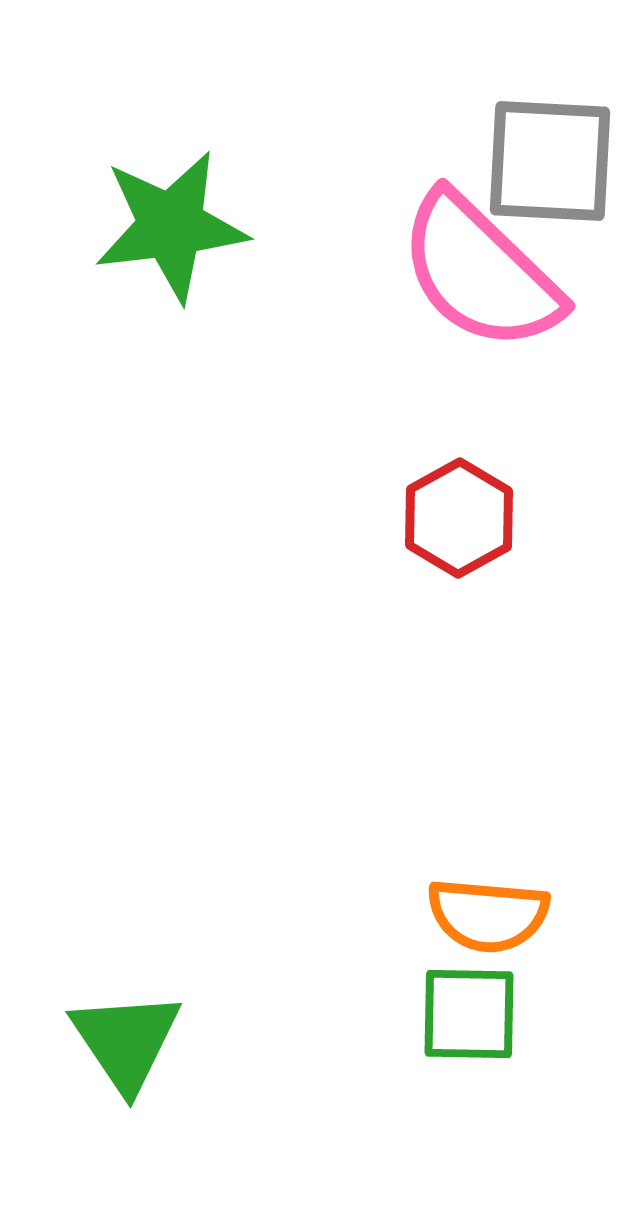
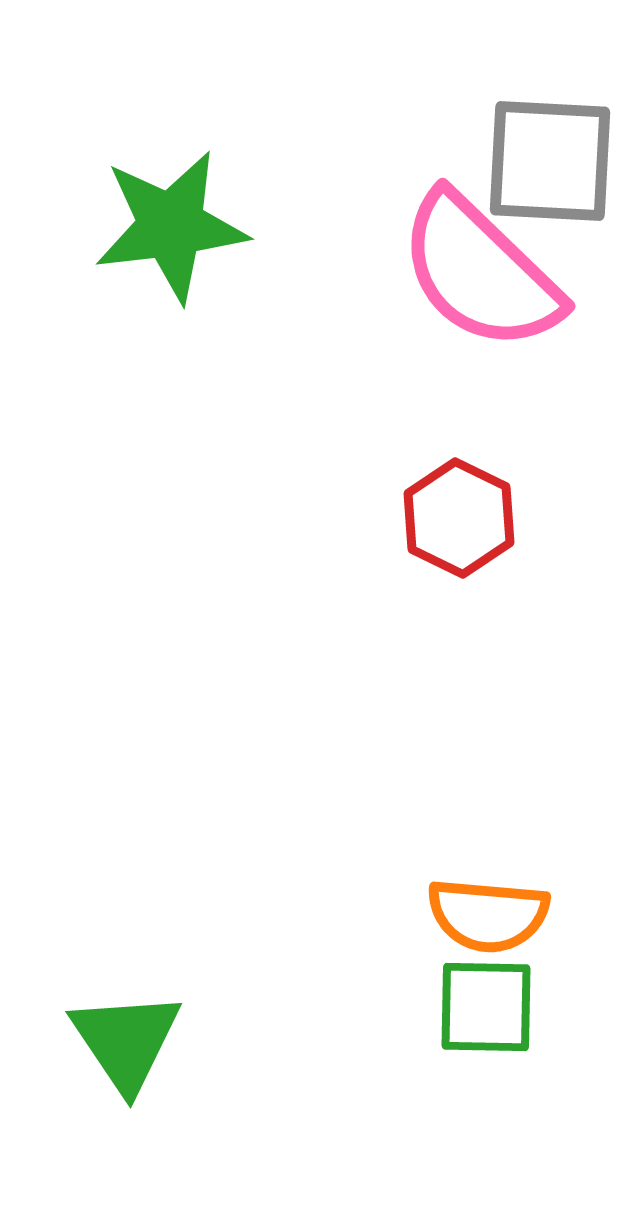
red hexagon: rotated 5 degrees counterclockwise
green square: moved 17 px right, 7 px up
